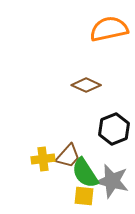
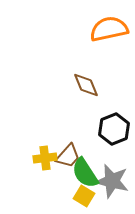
brown diamond: rotated 44 degrees clockwise
yellow cross: moved 2 px right, 1 px up
yellow square: rotated 25 degrees clockwise
